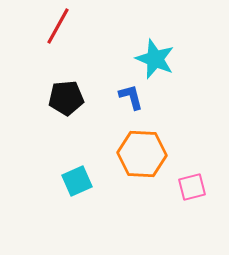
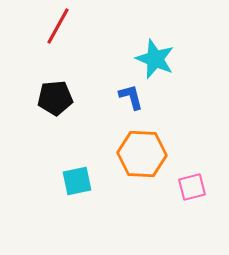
black pentagon: moved 11 px left
cyan square: rotated 12 degrees clockwise
